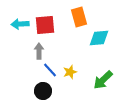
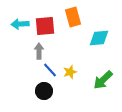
orange rectangle: moved 6 px left
red square: moved 1 px down
black circle: moved 1 px right
